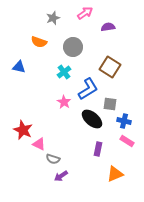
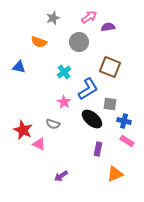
pink arrow: moved 4 px right, 4 px down
gray circle: moved 6 px right, 5 px up
brown square: rotated 10 degrees counterclockwise
gray semicircle: moved 35 px up
